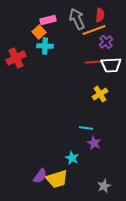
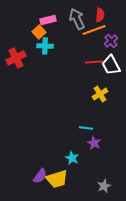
purple cross: moved 5 px right, 1 px up
white trapezoid: rotated 65 degrees clockwise
